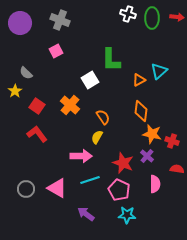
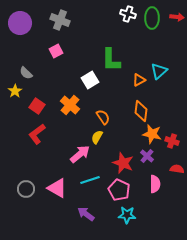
red L-shape: rotated 90 degrees counterclockwise
pink arrow: moved 1 px left, 2 px up; rotated 40 degrees counterclockwise
